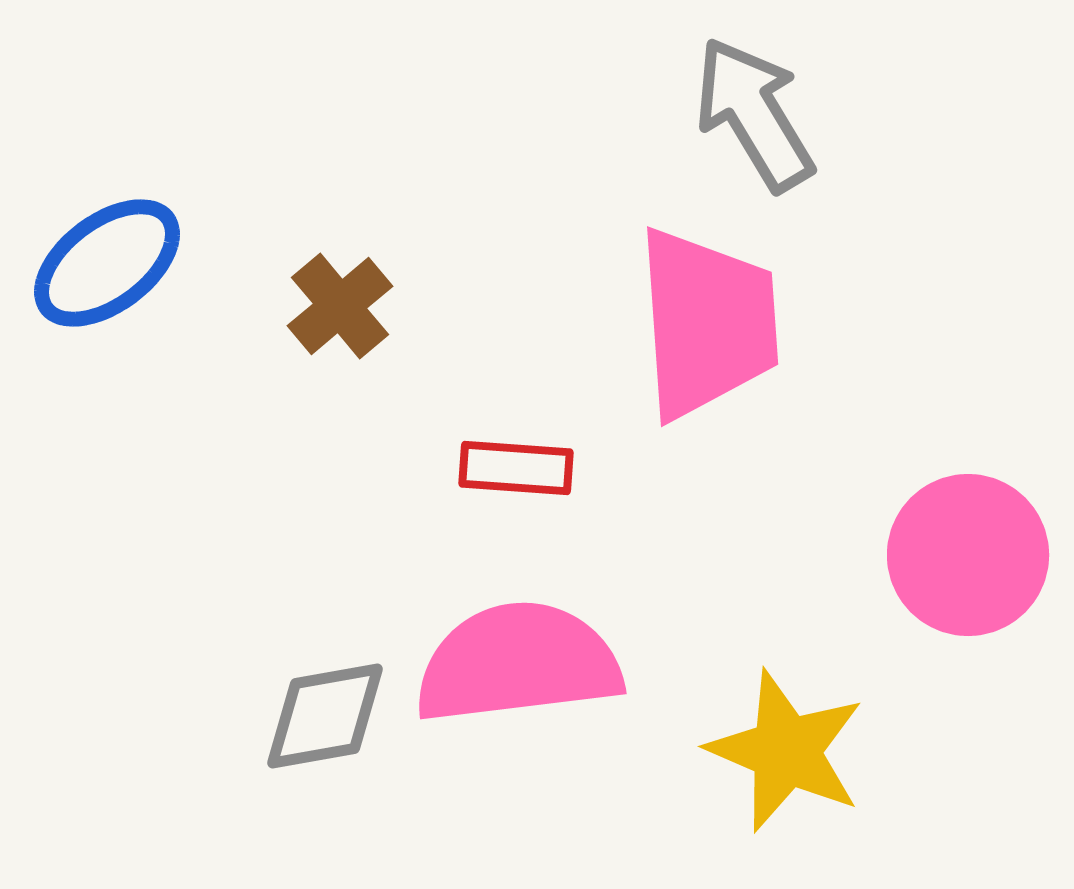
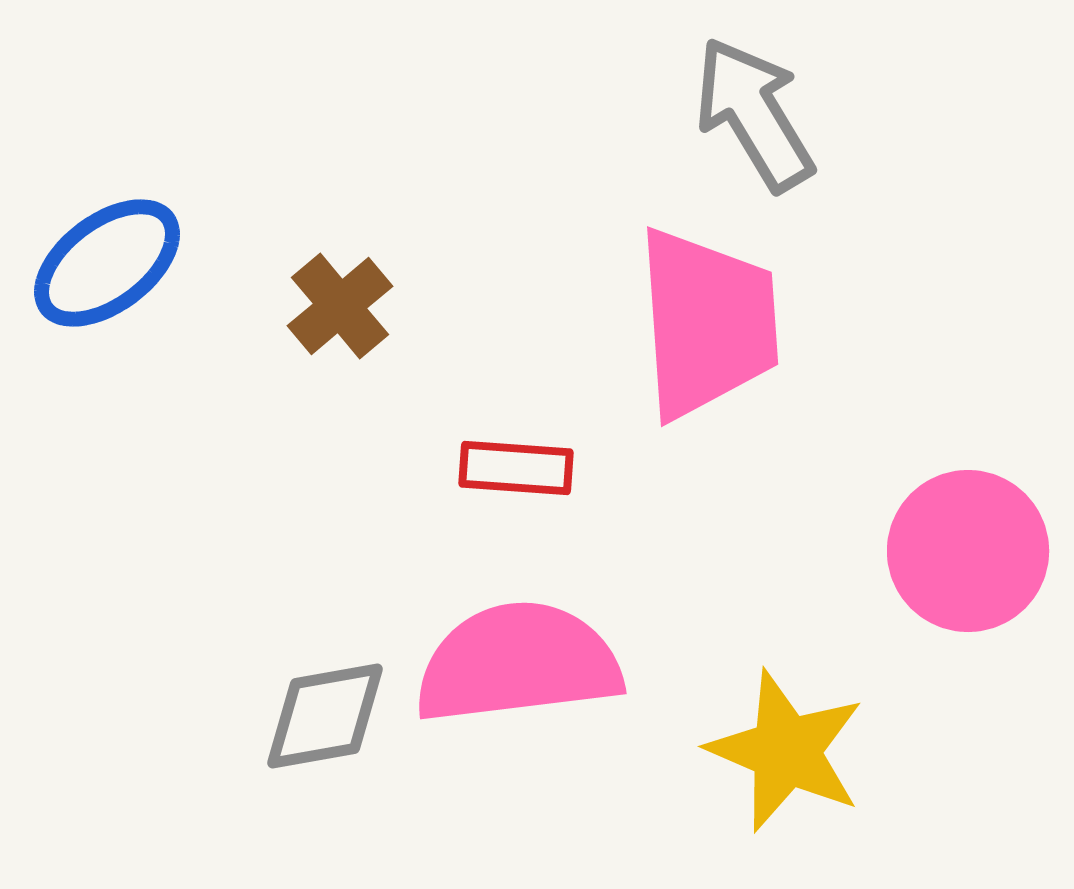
pink circle: moved 4 px up
